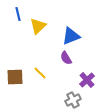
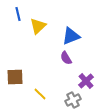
yellow line: moved 21 px down
purple cross: moved 1 px left, 1 px down
